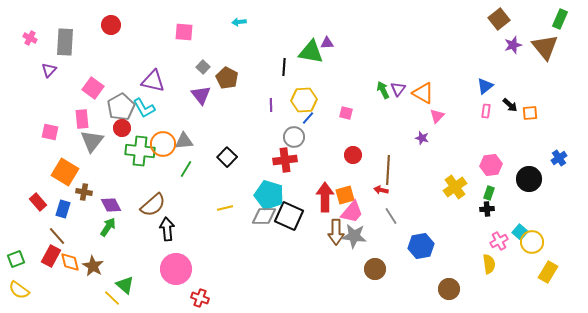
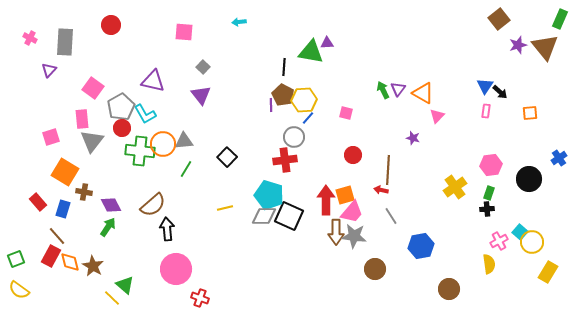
purple star at (513, 45): moved 5 px right
brown pentagon at (227, 78): moved 56 px right, 17 px down
blue triangle at (485, 86): rotated 18 degrees counterclockwise
black arrow at (510, 105): moved 10 px left, 13 px up
cyan L-shape at (144, 108): moved 1 px right, 6 px down
pink square at (50, 132): moved 1 px right, 5 px down; rotated 30 degrees counterclockwise
purple star at (422, 138): moved 9 px left
red arrow at (325, 197): moved 1 px right, 3 px down
